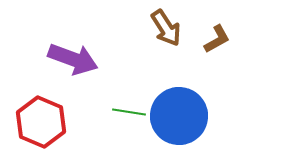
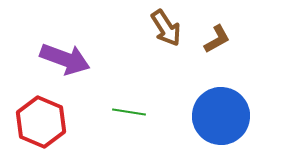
purple arrow: moved 8 px left
blue circle: moved 42 px right
